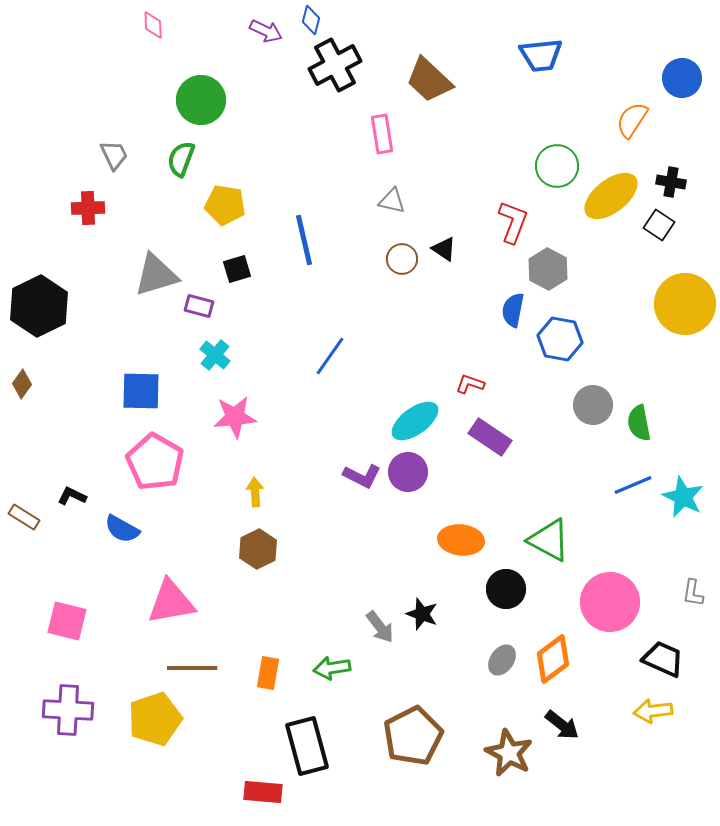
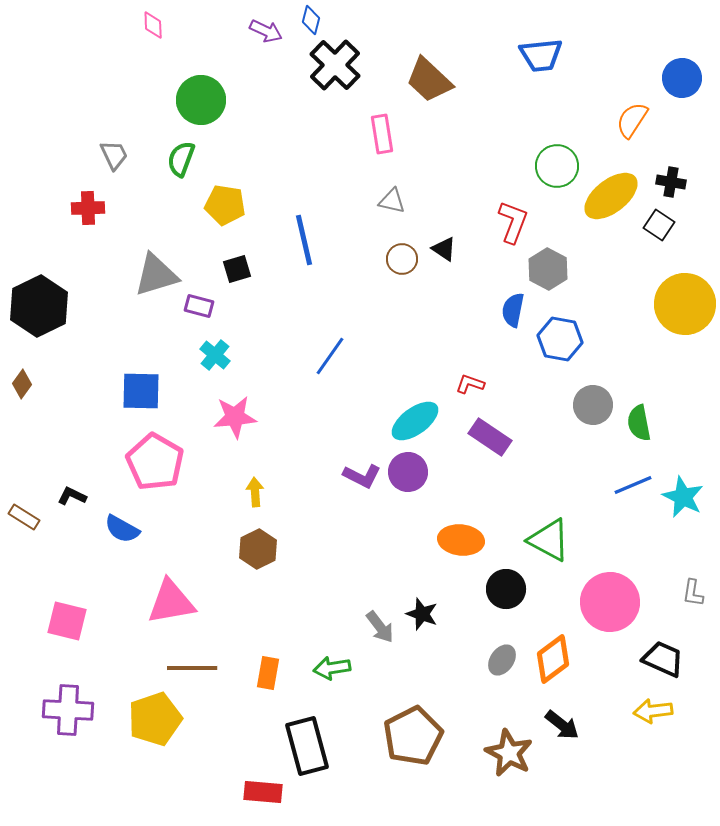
black cross at (335, 65): rotated 18 degrees counterclockwise
